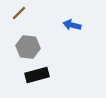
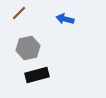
blue arrow: moved 7 px left, 6 px up
gray hexagon: moved 1 px down; rotated 20 degrees counterclockwise
